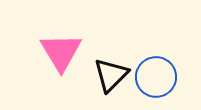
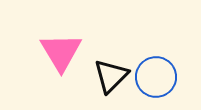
black triangle: moved 1 px down
